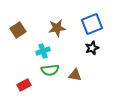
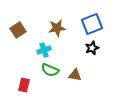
cyan cross: moved 1 px right, 1 px up
green semicircle: rotated 30 degrees clockwise
red rectangle: rotated 48 degrees counterclockwise
